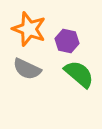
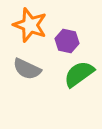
orange star: moved 1 px right, 4 px up
green semicircle: rotated 76 degrees counterclockwise
